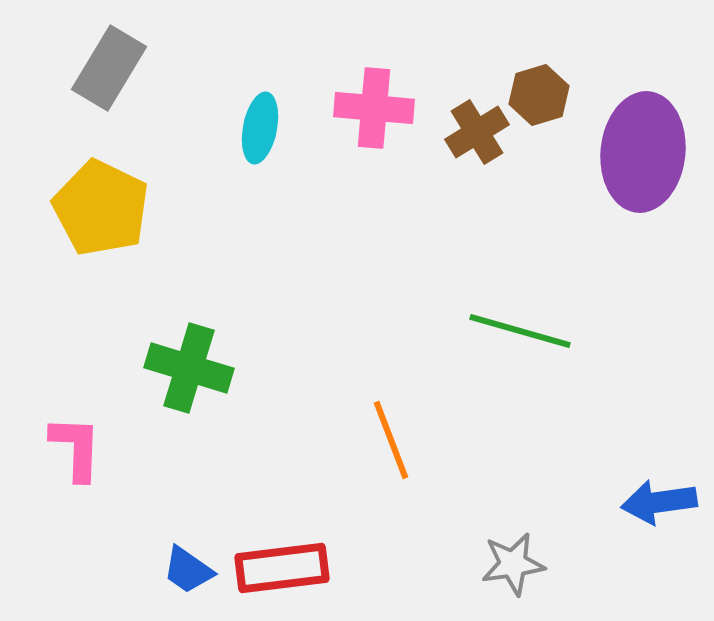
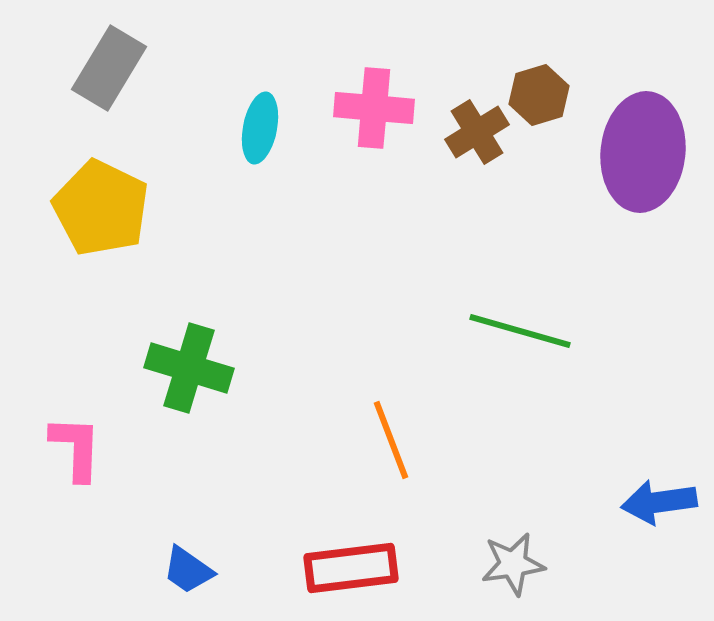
red rectangle: moved 69 px right
